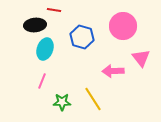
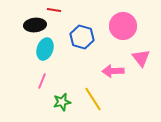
green star: rotated 12 degrees counterclockwise
